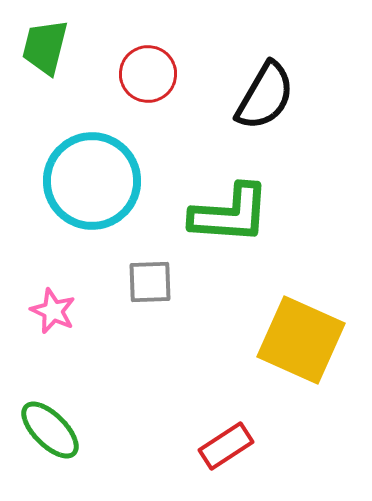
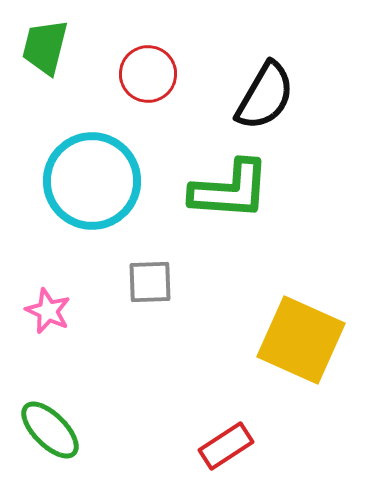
green L-shape: moved 24 px up
pink star: moved 5 px left
